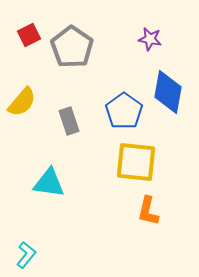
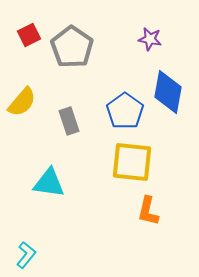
blue pentagon: moved 1 px right
yellow square: moved 4 px left
